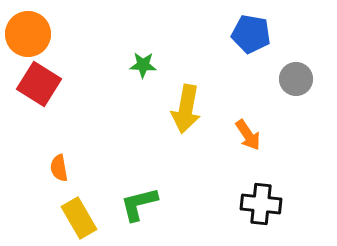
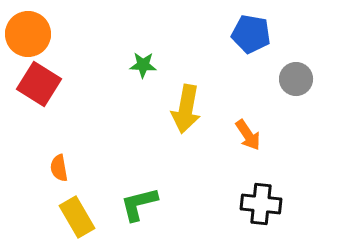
yellow rectangle: moved 2 px left, 1 px up
